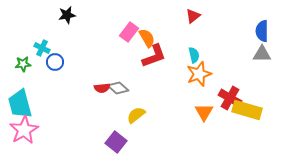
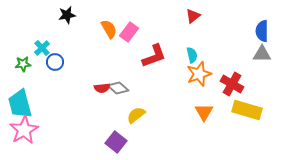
orange semicircle: moved 38 px left, 9 px up
cyan cross: rotated 21 degrees clockwise
cyan semicircle: moved 2 px left
red cross: moved 2 px right, 14 px up
